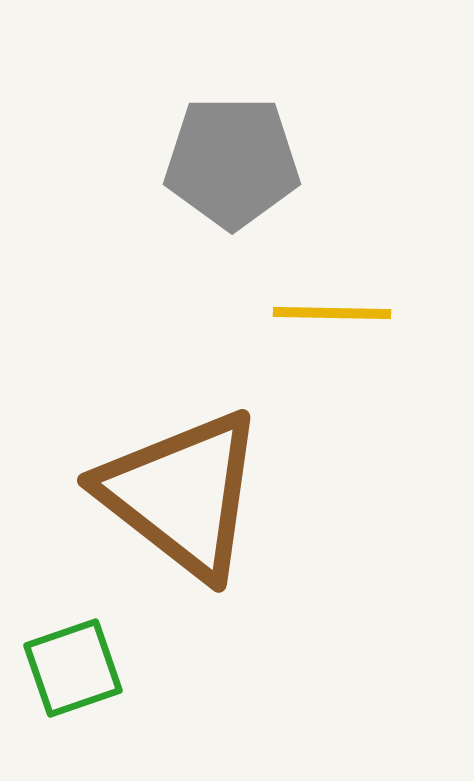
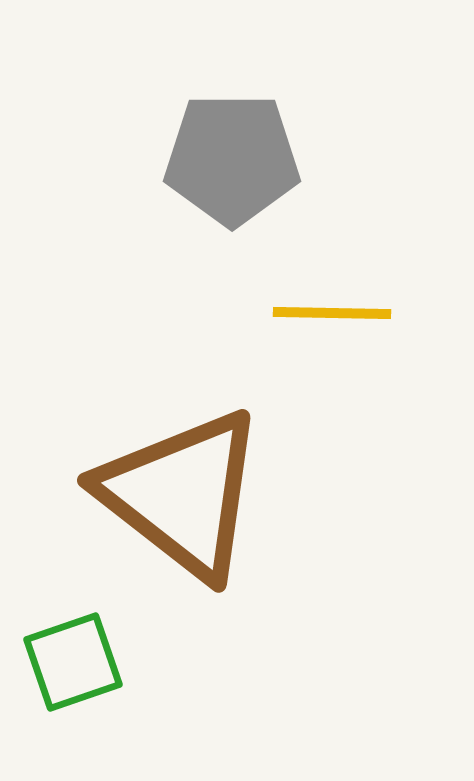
gray pentagon: moved 3 px up
green square: moved 6 px up
